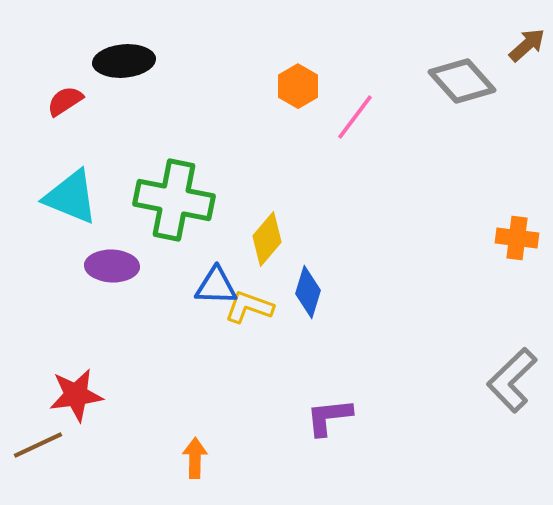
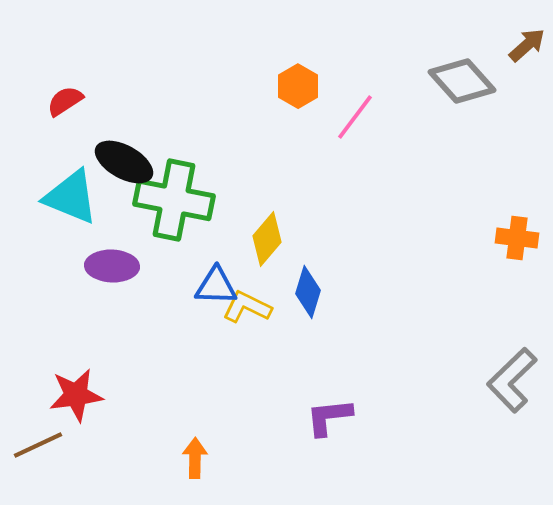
black ellipse: moved 101 px down; rotated 34 degrees clockwise
yellow L-shape: moved 2 px left; rotated 6 degrees clockwise
